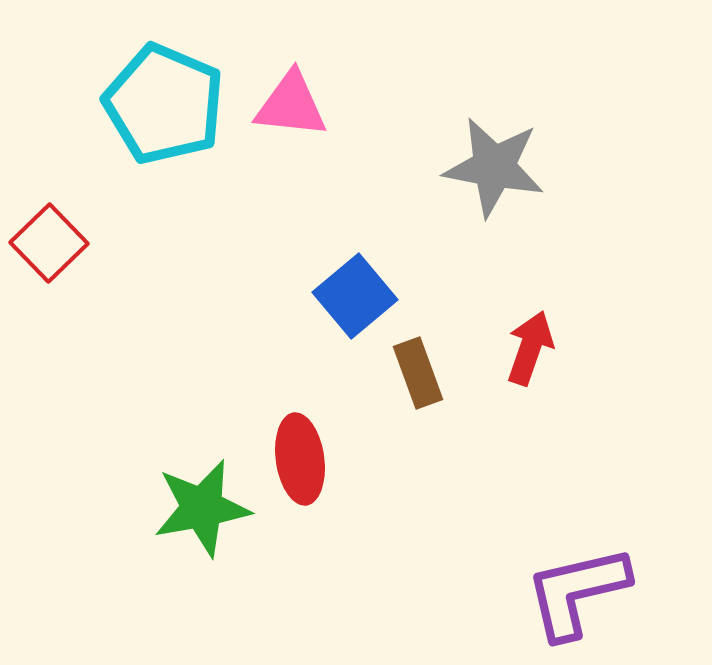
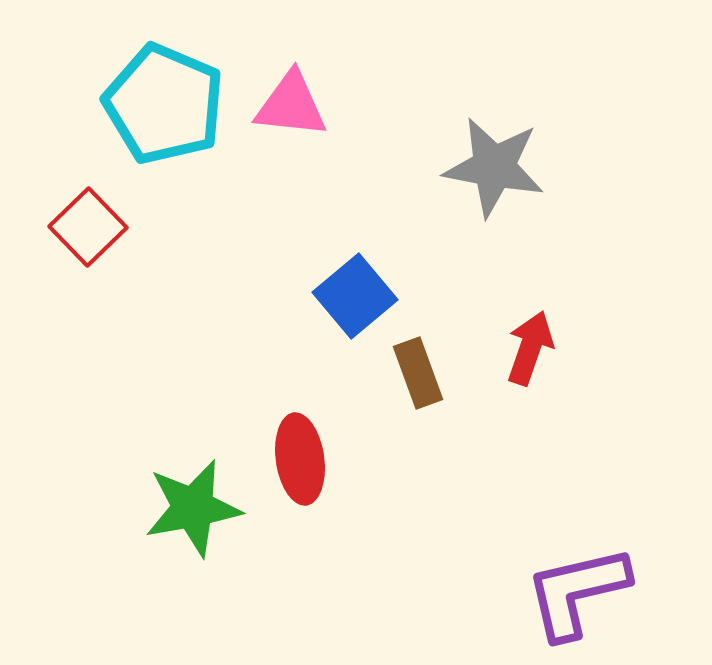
red square: moved 39 px right, 16 px up
green star: moved 9 px left
